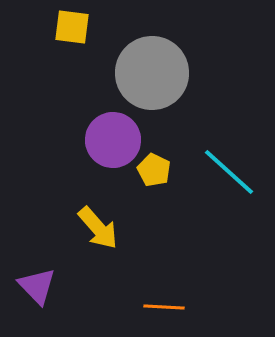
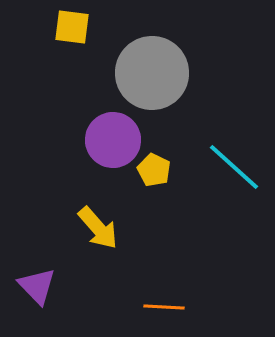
cyan line: moved 5 px right, 5 px up
